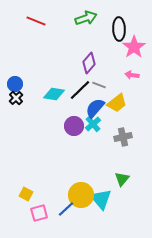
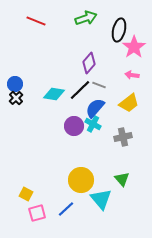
black ellipse: moved 1 px down; rotated 15 degrees clockwise
yellow trapezoid: moved 12 px right
cyan cross: rotated 21 degrees counterclockwise
green triangle: rotated 21 degrees counterclockwise
yellow circle: moved 15 px up
pink square: moved 2 px left
